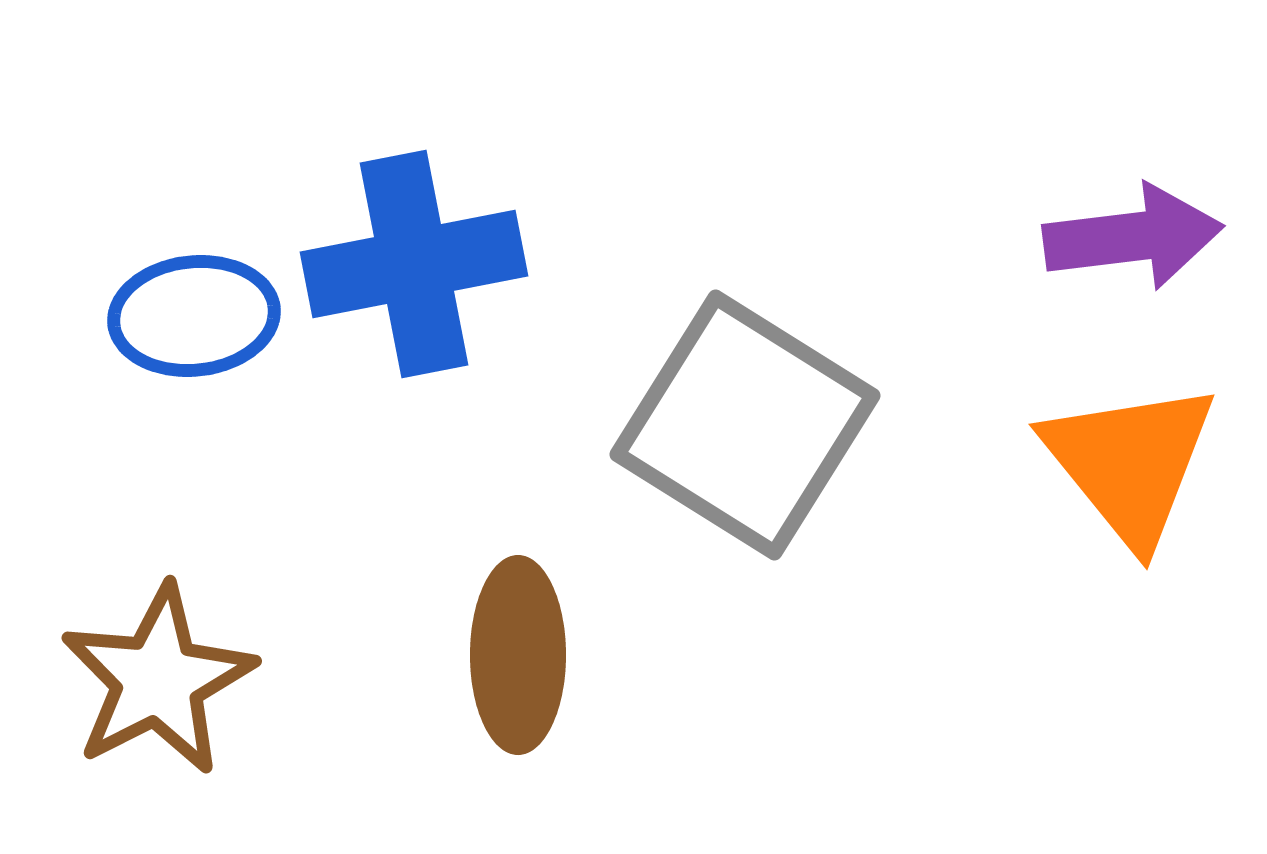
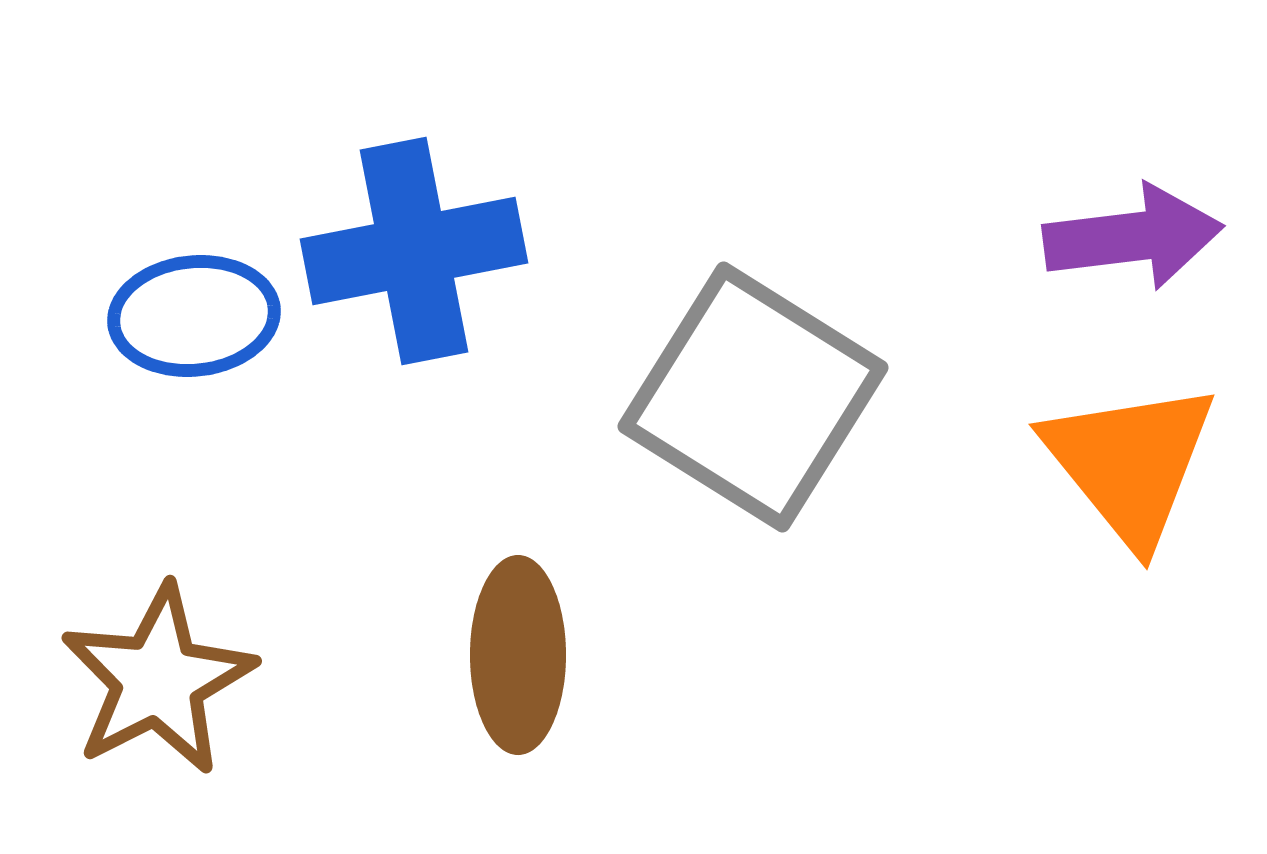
blue cross: moved 13 px up
gray square: moved 8 px right, 28 px up
